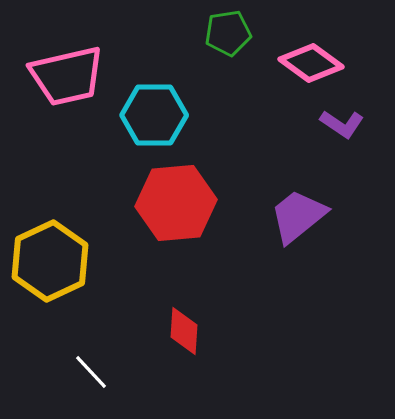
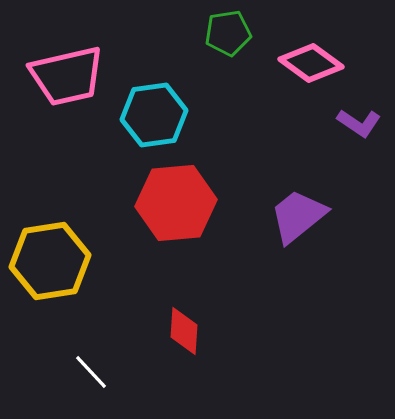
cyan hexagon: rotated 8 degrees counterclockwise
purple L-shape: moved 17 px right, 1 px up
yellow hexagon: rotated 16 degrees clockwise
